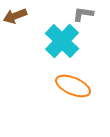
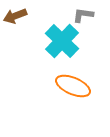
gray L-shape: moved 1 px down
